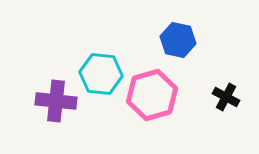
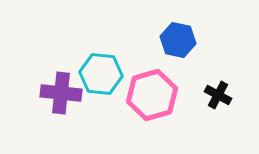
black cross: moved 8 px left, 2 px up
purple cross: moved 5 px right, 8 px up
